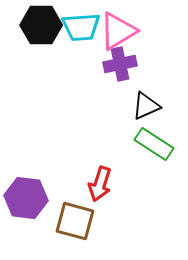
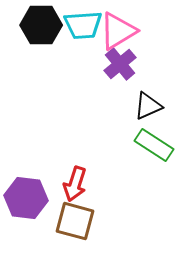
cyan trapezoid: moved 2 px right, 2 px up
purple cross: rotated 28 degrees counterclockwise
black triangle: moved 2 px right
green rectangle: moved 1 px down
red arrow: moved 25 px left
